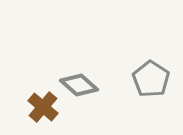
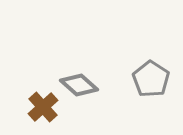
brown cross: rotated 8 degrees clockwise
